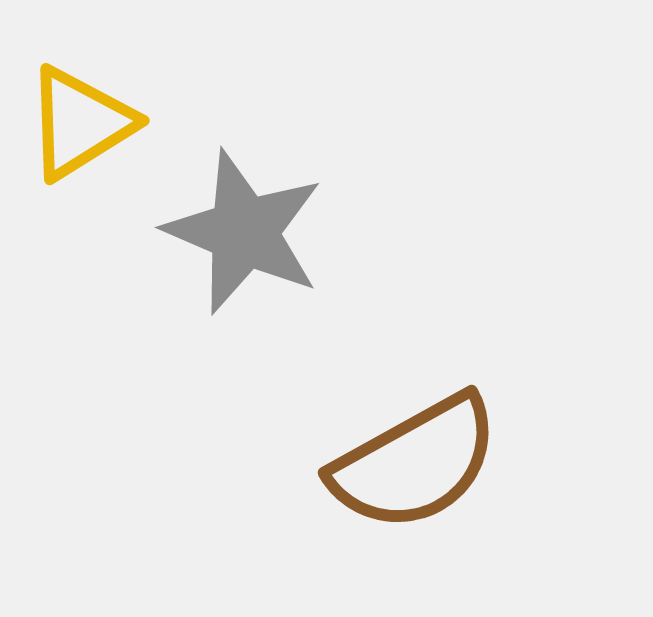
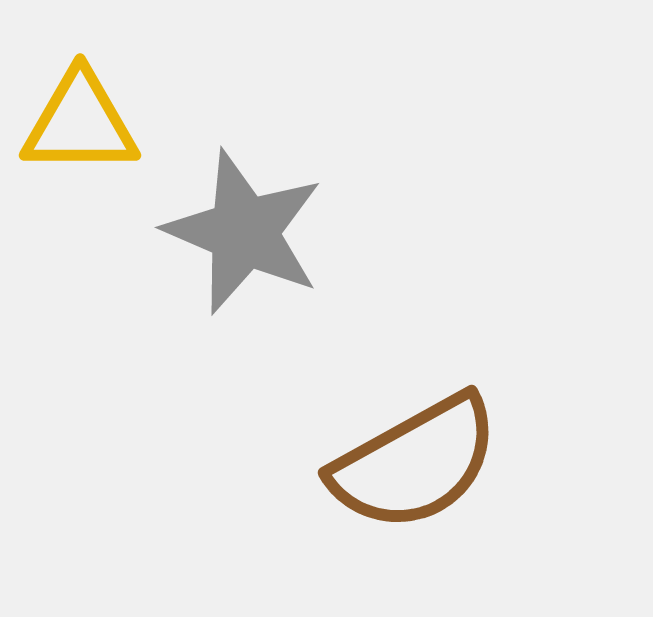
yellow triangle: rotated 32 degrees clockwise
